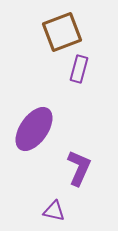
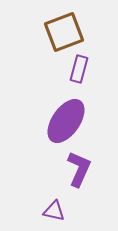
brown square: moved 2 px right
purple ellipse: moved 32 px right, 8 px up
purple L-shape: moved 1 px down
